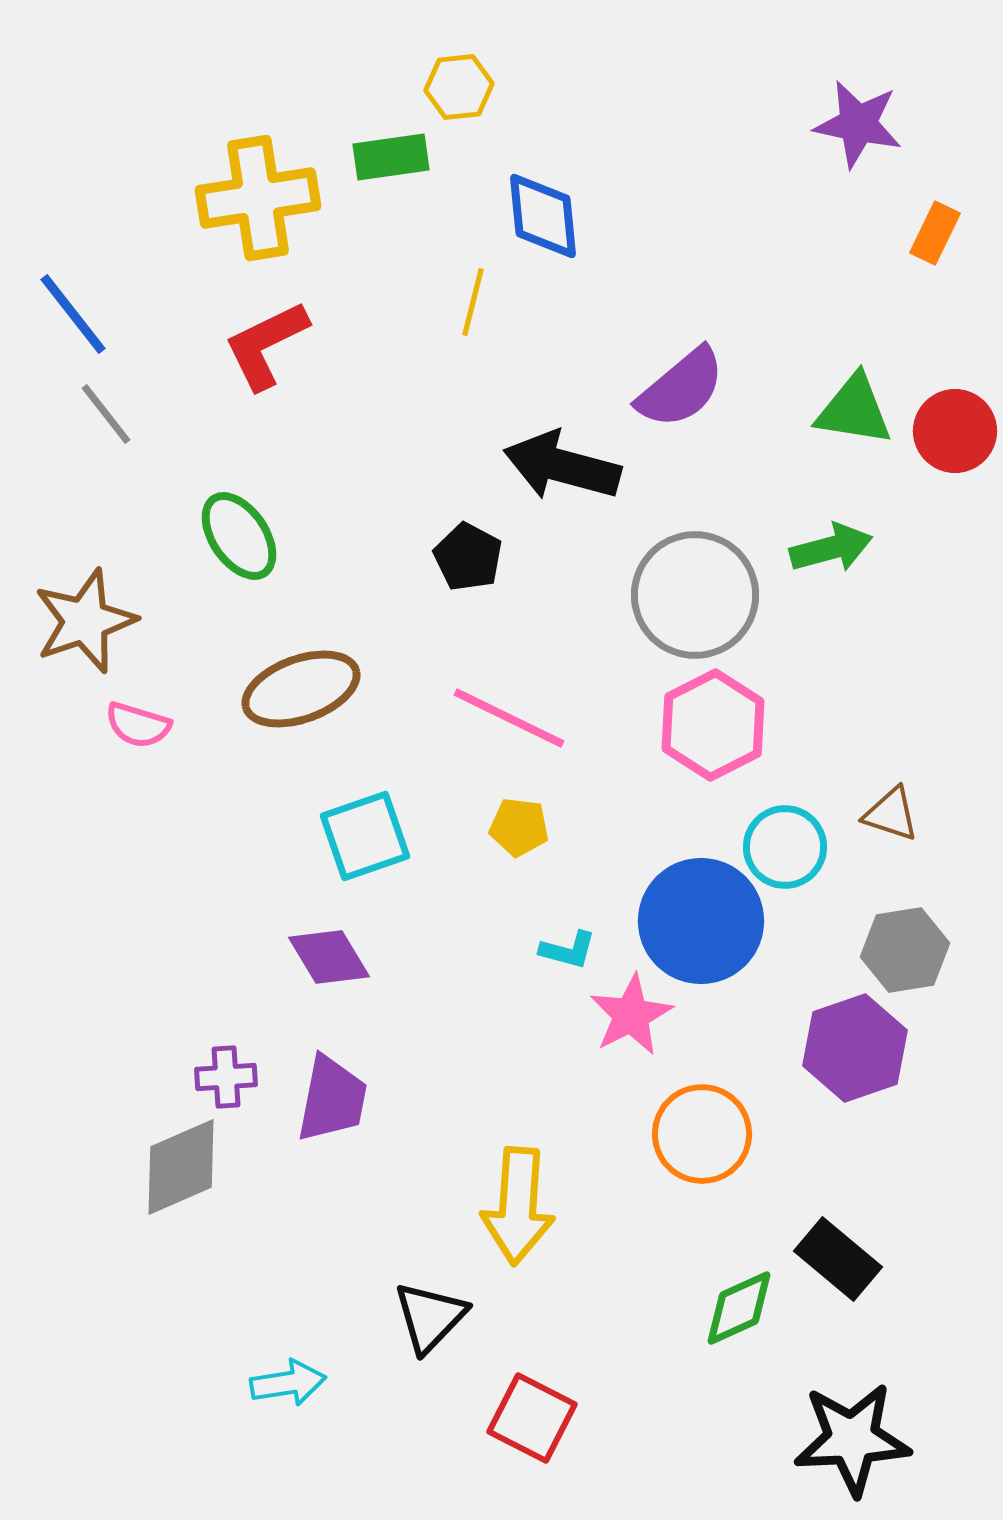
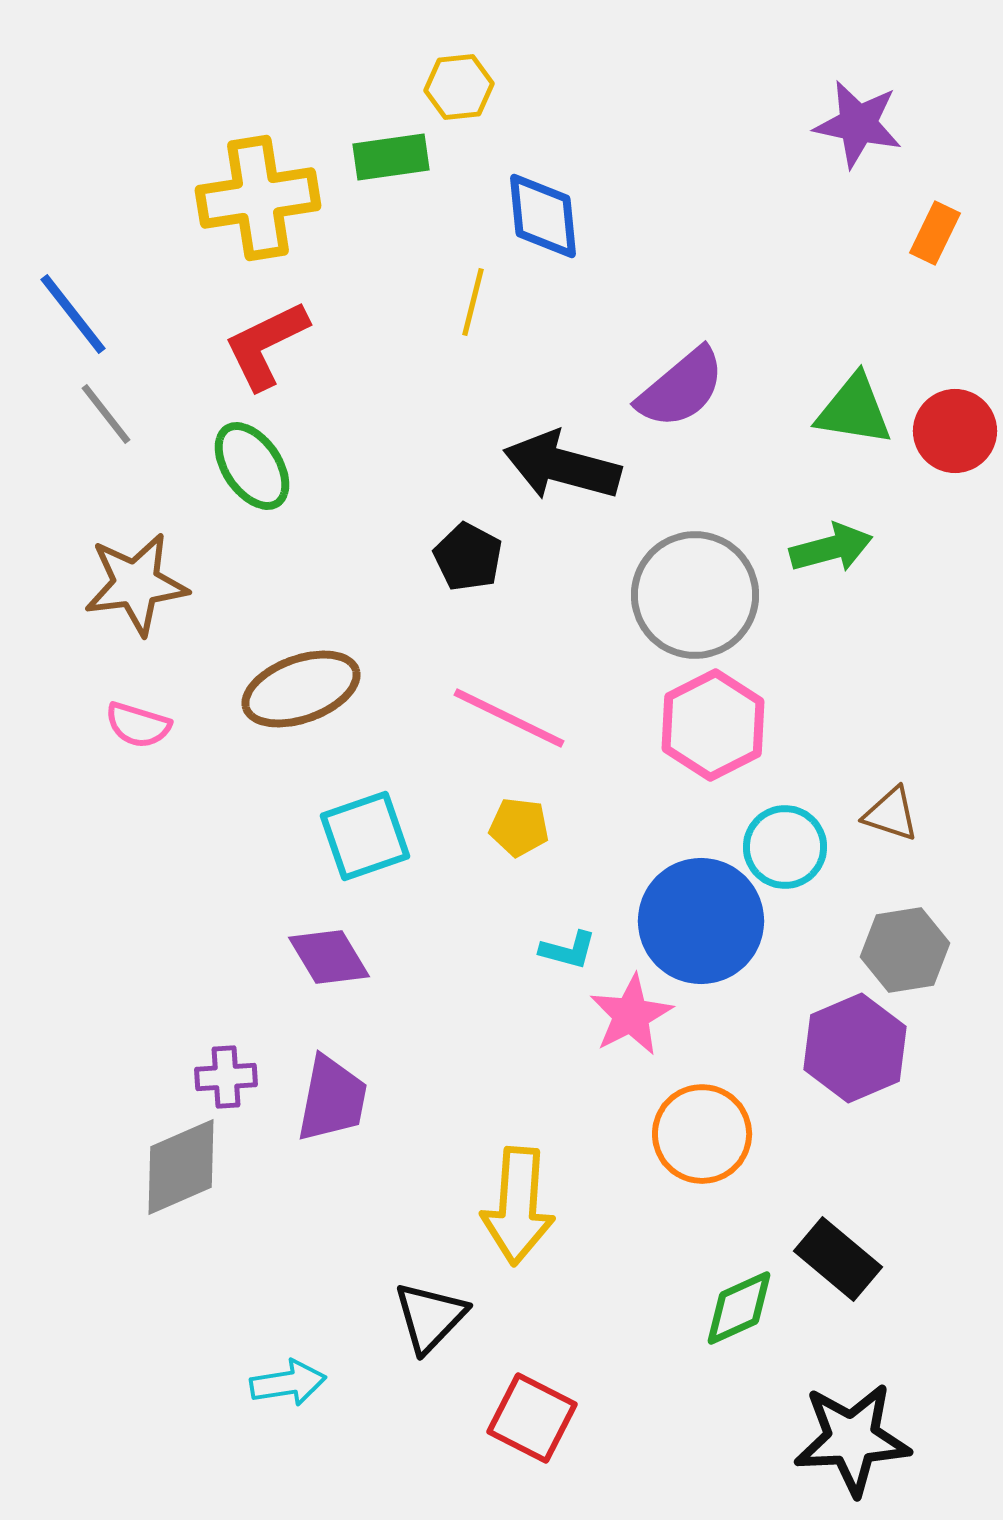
green ellipse at (239, 536): moved 13 px right, 70 px up
brown star at (85, 621): moved 51 px right, 37 px up; rotated 12 degrees clockwise
purple hexagon at (855, 1048): rotated 4 degrees counterclockwise
